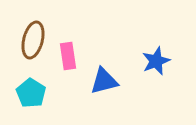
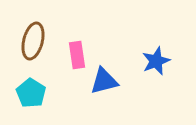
brown ellipse: moved 1 px down
pink rectangle: moved 9 px right, 1 px up
